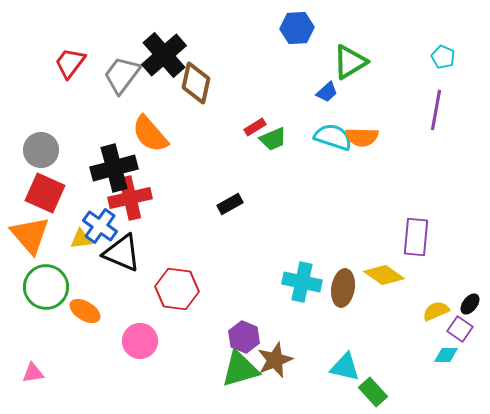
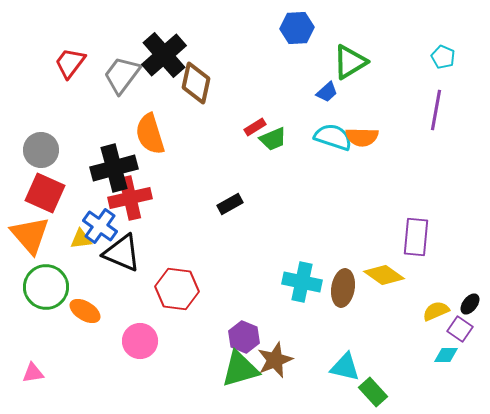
orange semicircle at (150, 134): rotated 24 degrees clockwise
